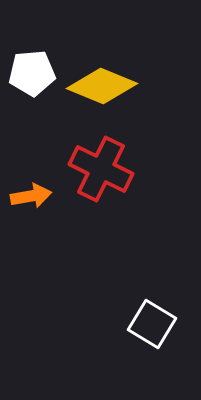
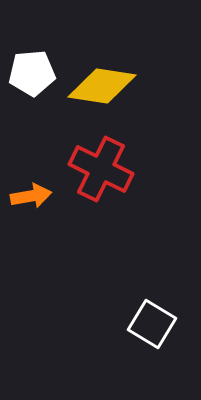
yellow diamond: rotated 14 degrees counterclockwise
